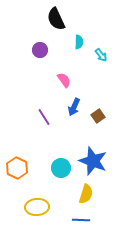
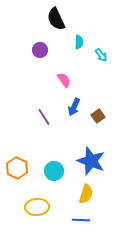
blue star: moved 2 px left
cyan circle: moved 7 px left, 3 px down
